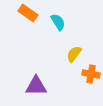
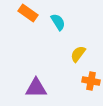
yellow semicircle: moved 4 px right
orange cross: moved 7 px down
purple triangle: moved 2 px down
